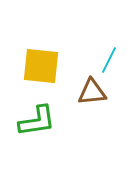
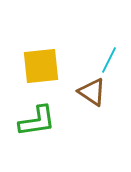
yellow square: rotated 12 degrees counterclockwise
brown triangle: rotated 40 degrees clockwise
